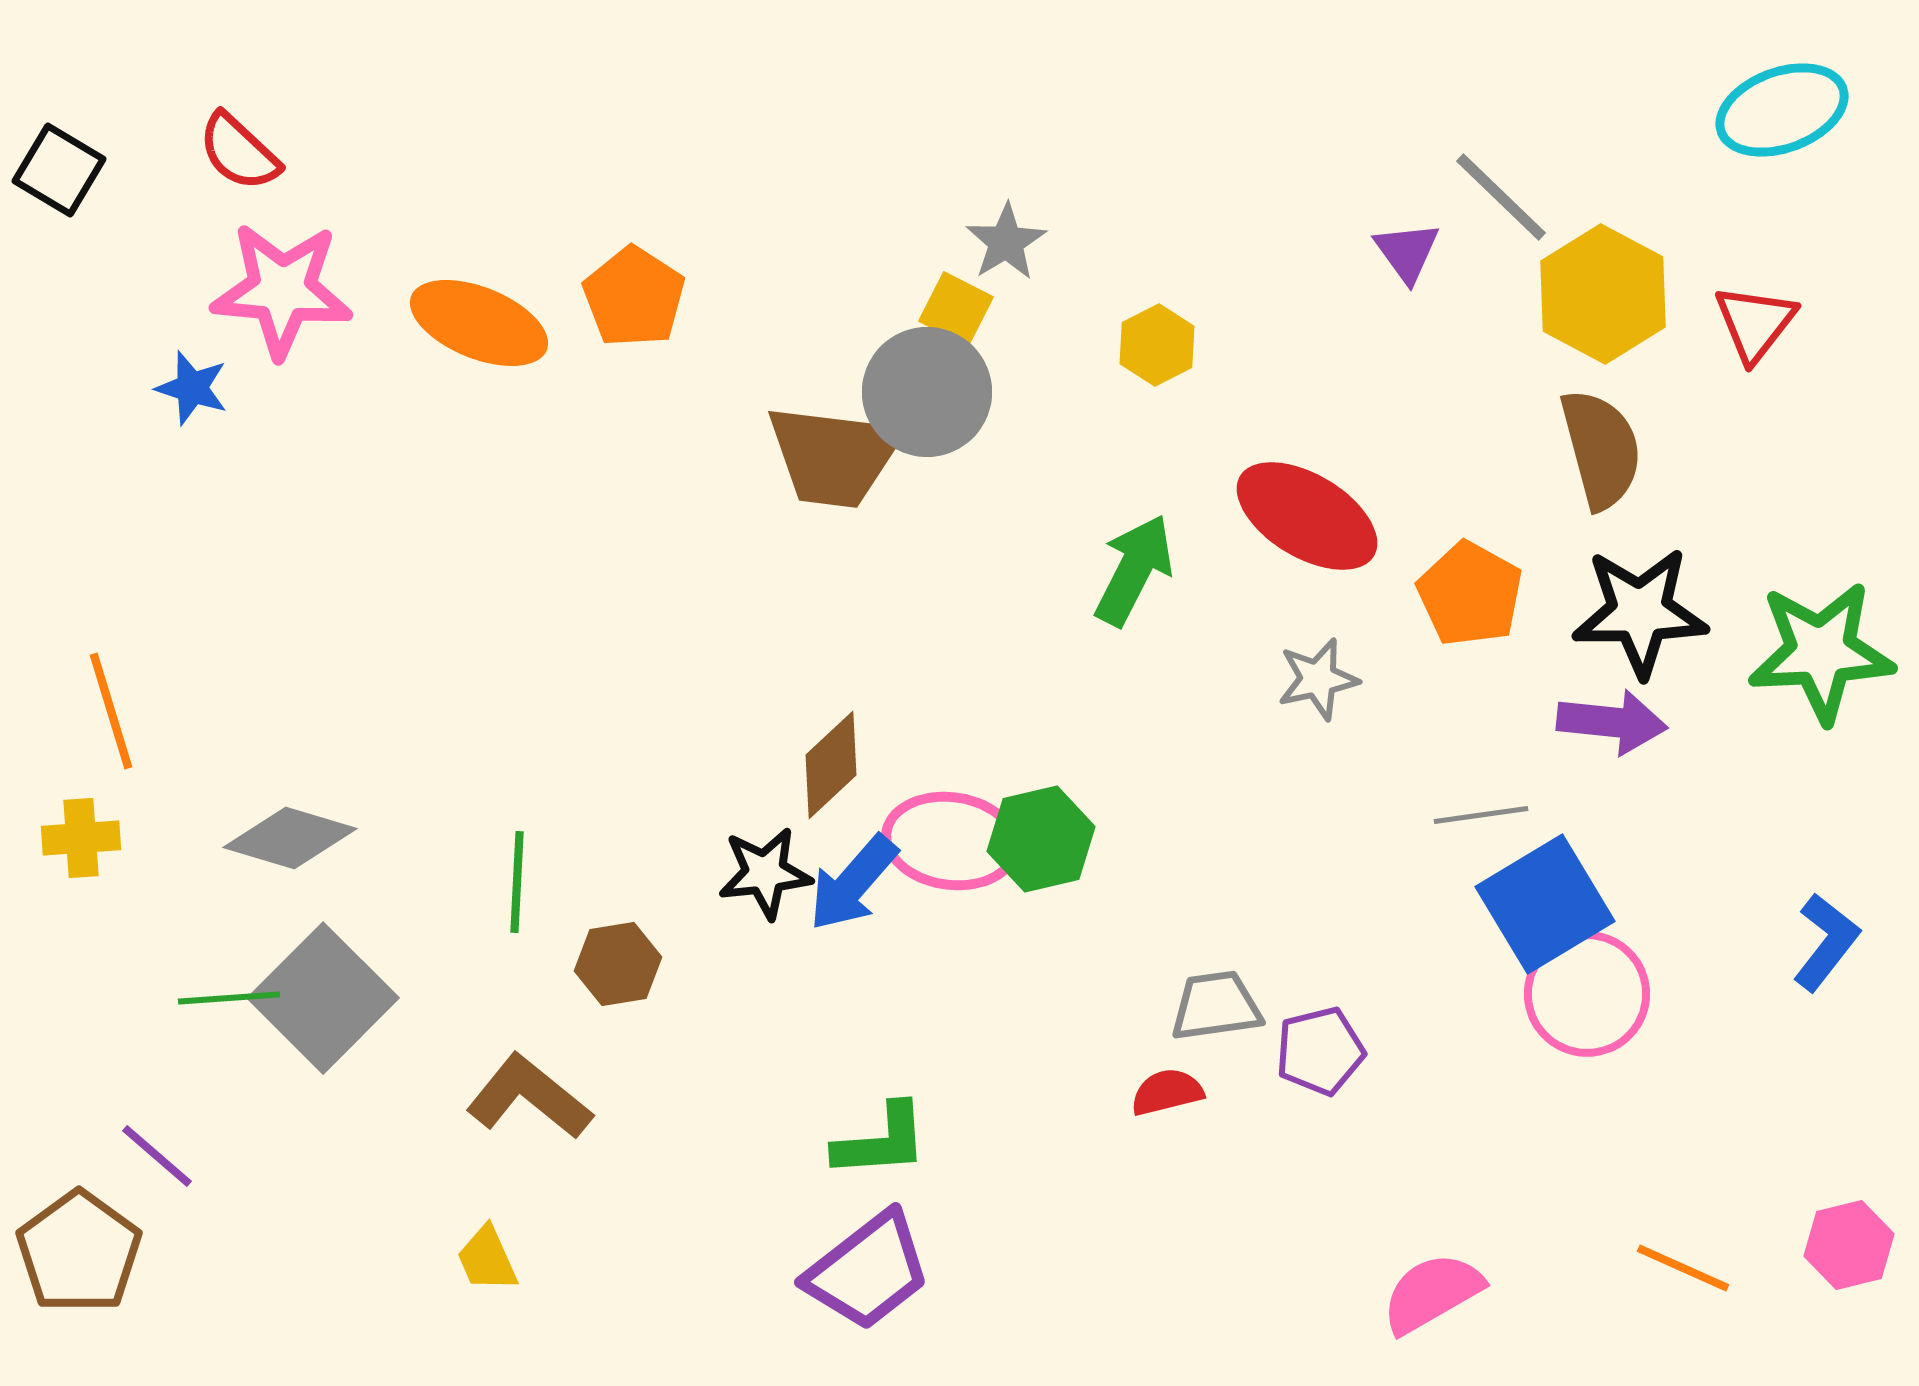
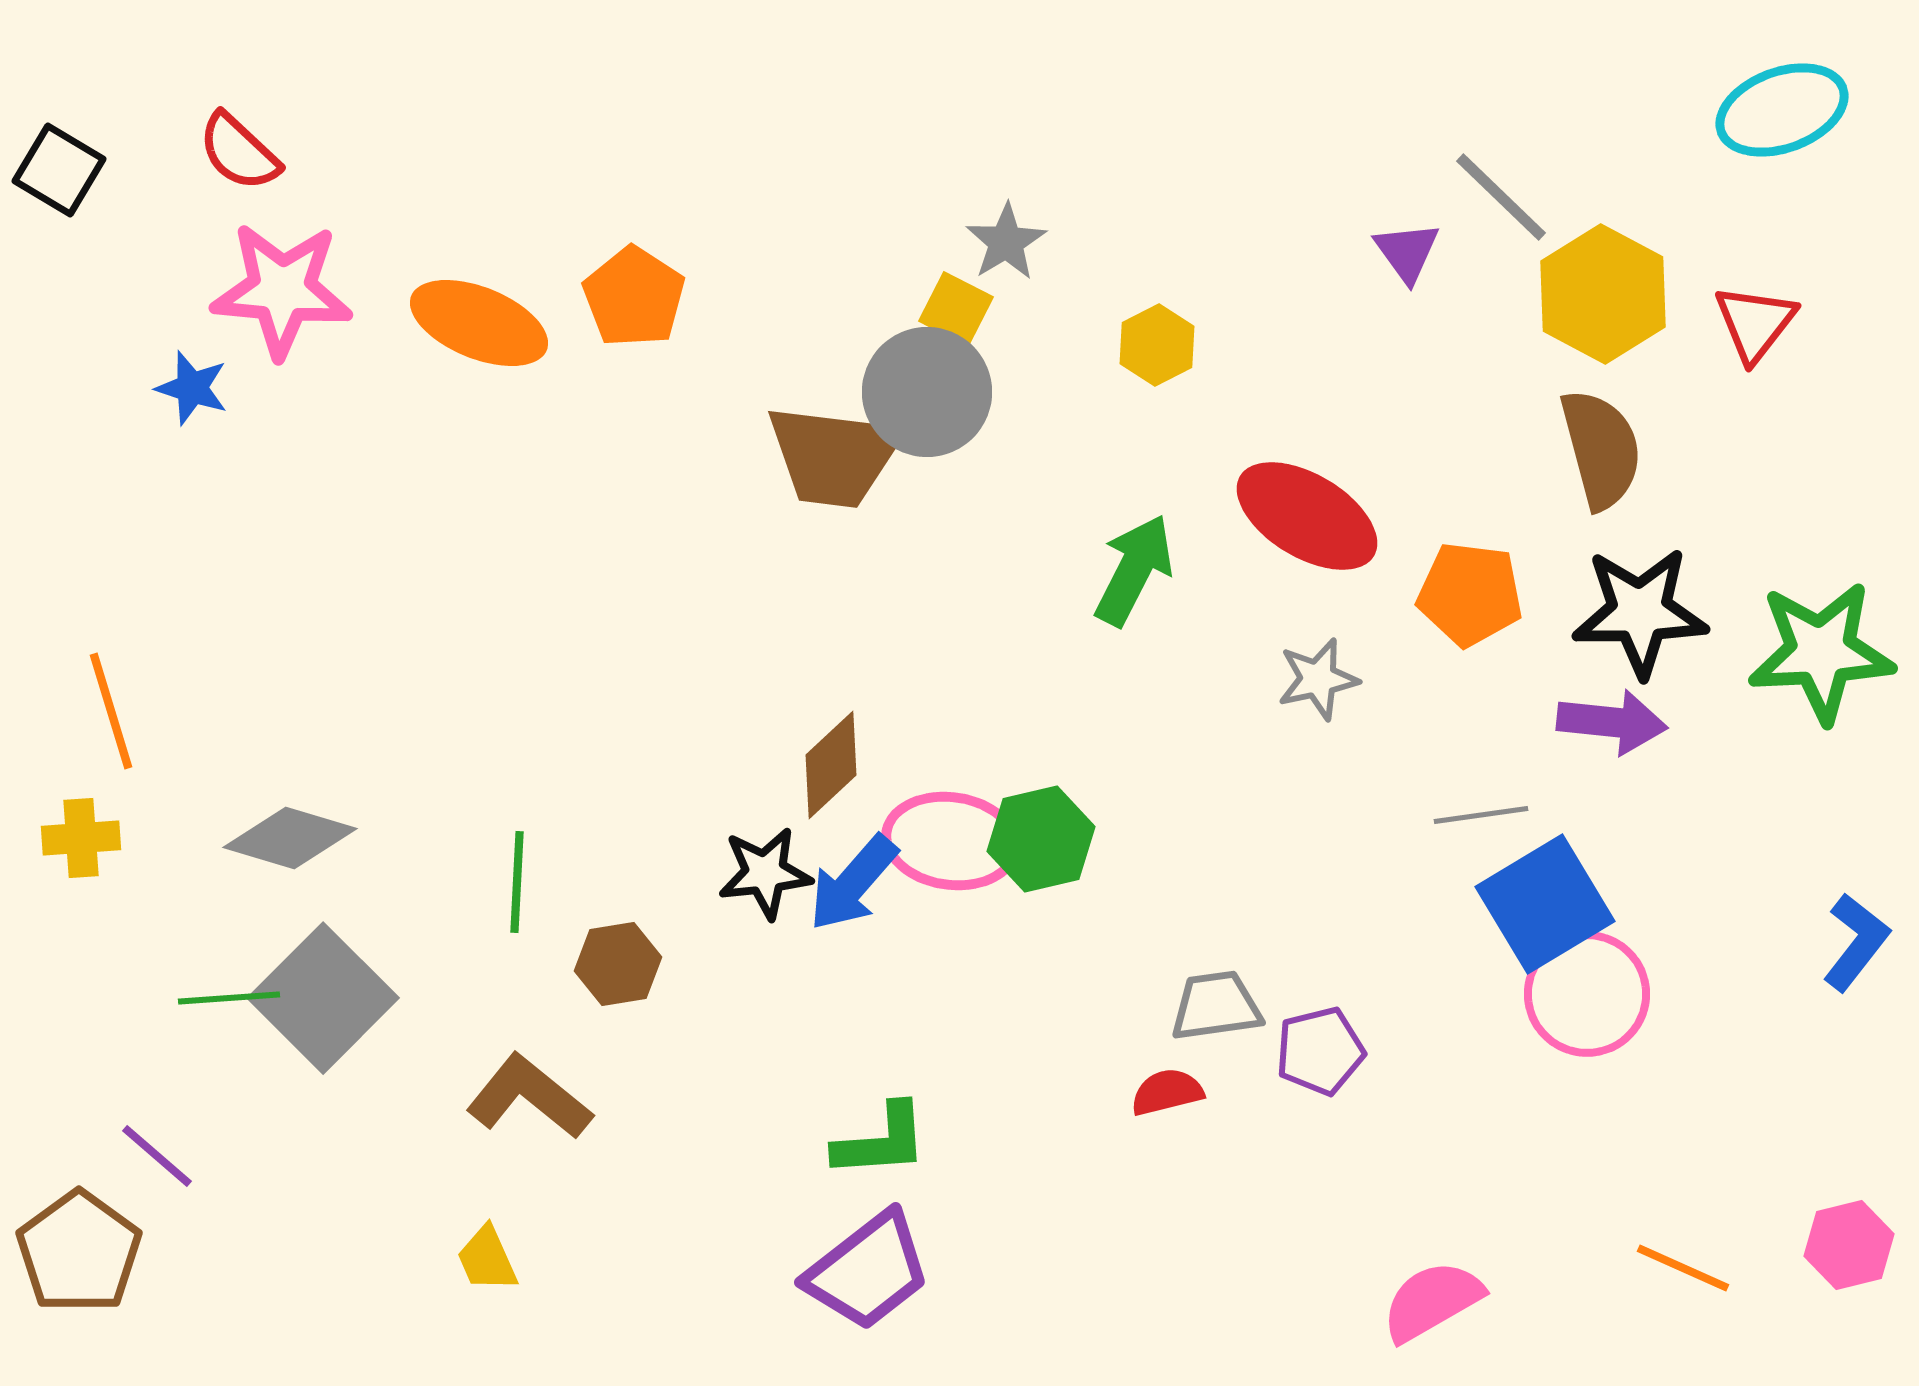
orange pentagon at (1470, 594): rotated 22 degrees counterclockwise
blue L-shape at (1826, 942): moved 30 px right
pink semicircle at (1432, 1293): moved 8 px down
